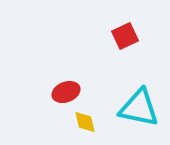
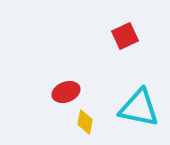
yellow diamond: rotated 25 degrees clockwise
